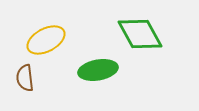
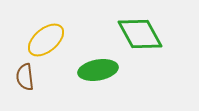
yellow ellipse: rotated 12 degrees counterclockwise
brown semicircle: moved 1 px up
